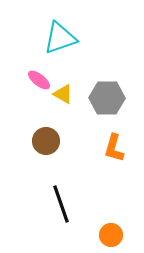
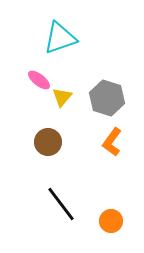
yellow triangle: moved 1 px left, 3 px down; rotated 40 degrees clockwise
gray hexagon: rotated 16 degrees clockwise
brown circle: moved 2 px right, 1 px down
orange L-shape: moved 2 px left, 6 px up; rotated 20 degrees clockwise
black line: rotated 18 degrees counterclockwise
orange circle: moved 14 px up
